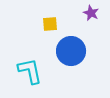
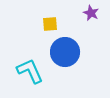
blue circle: moved 6 px left, 1 px down
cyan L-shape: rotated 12 degrees counterclockwise
